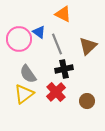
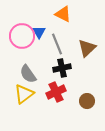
blue triangle: rotated 24 degrees clockwise
pink circle: moved 3 px right, 3 px up
brown triangle: moved 1 px left, 2 px down
black cross: moved 2 px left, 1 px up
red cross: rotated 18 degrees clockwise
